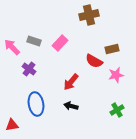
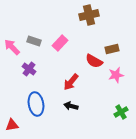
green cross: moved 4 px right, 2 px down
